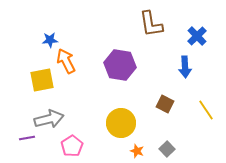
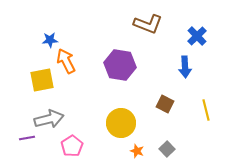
brown L-shape: moved 3 px left; rotated 60 degrees counterclockwise
yellow line: rotated 20 degrees clockwise
